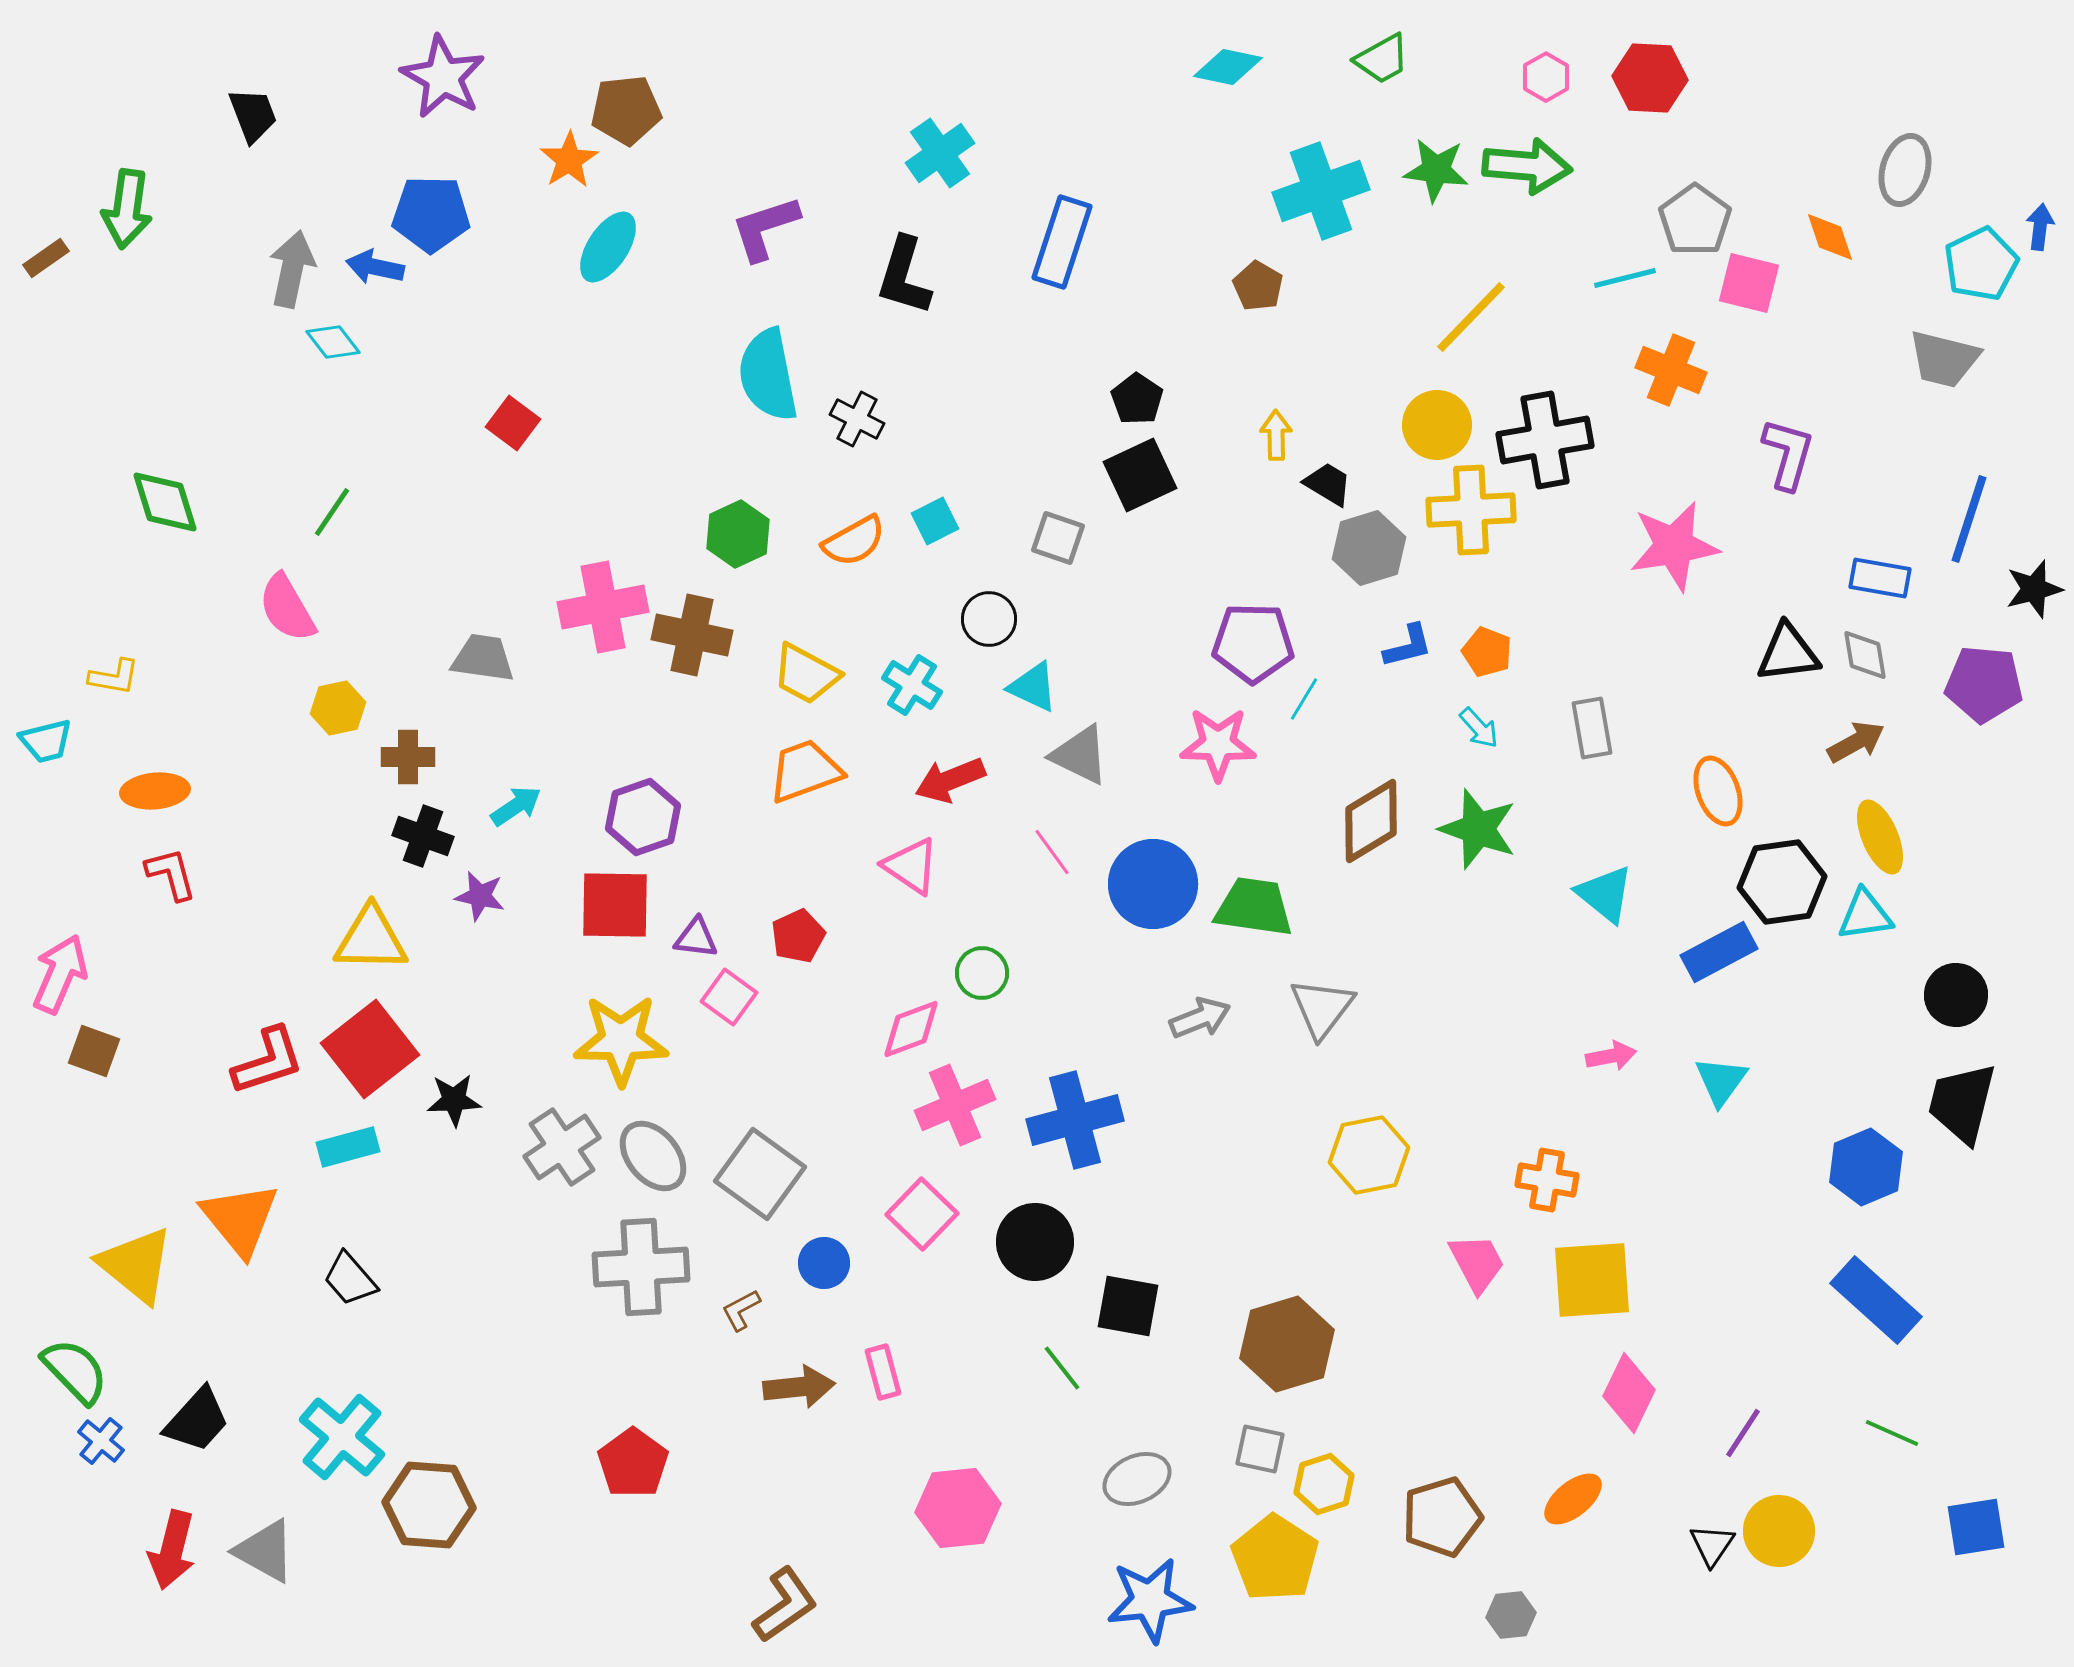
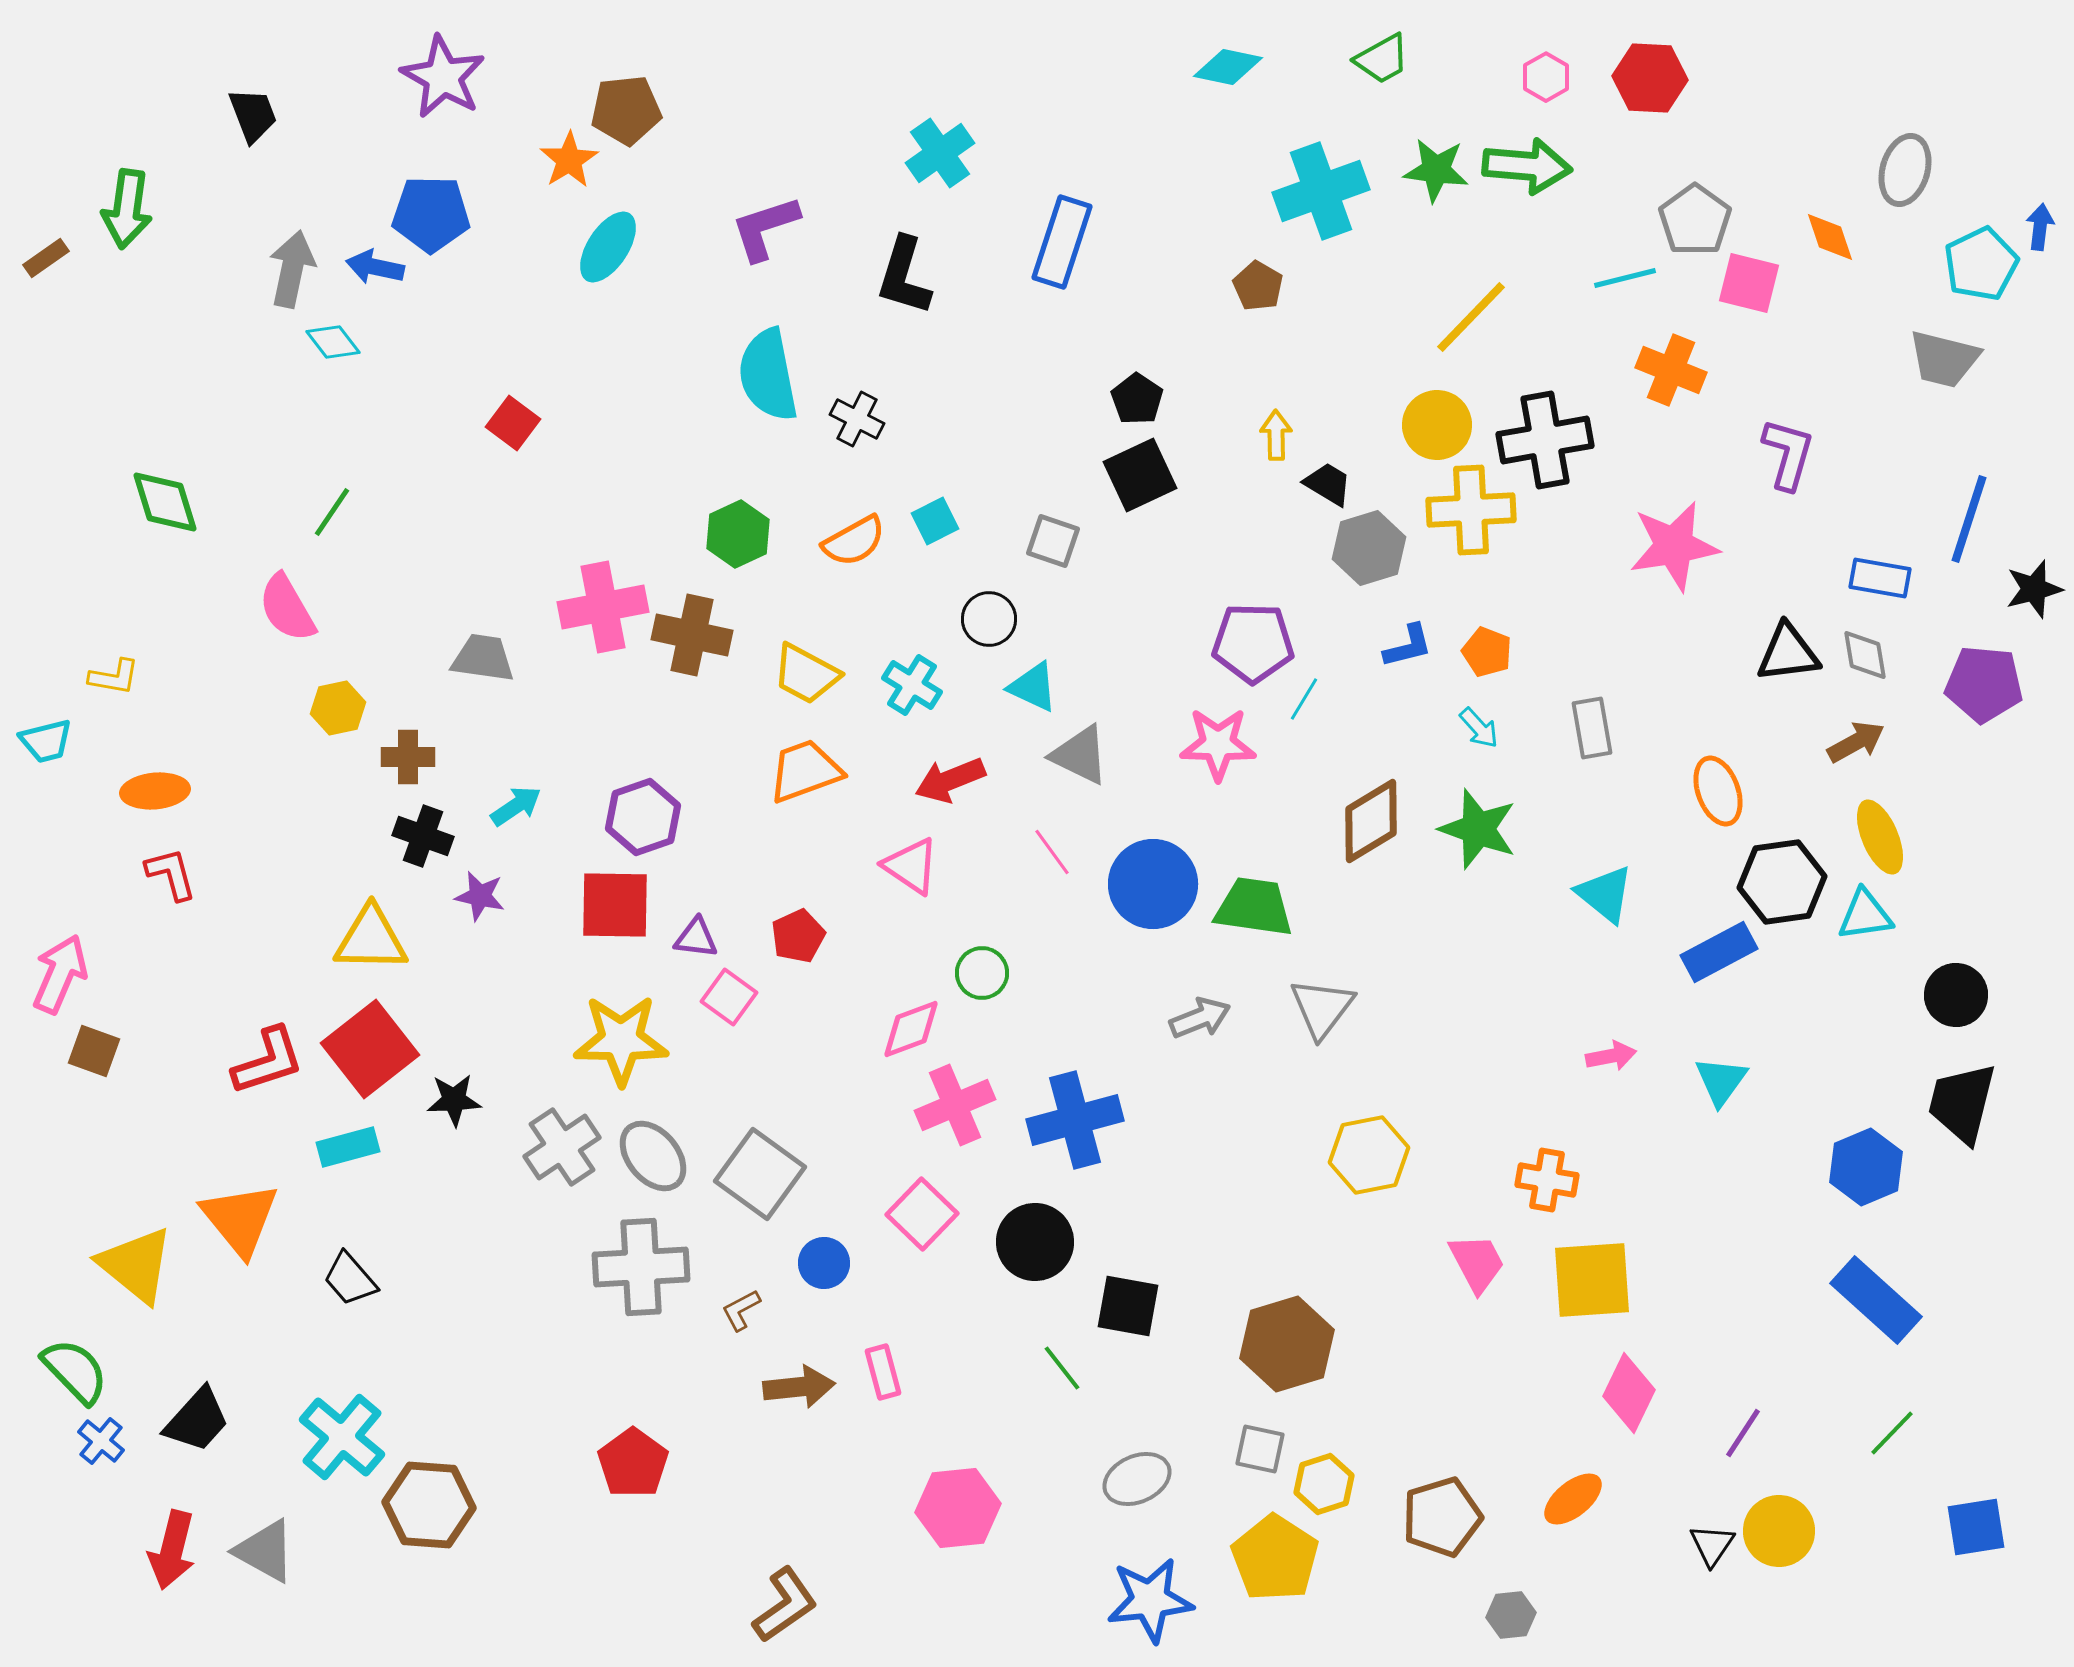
gray square at (1058, 538): moved 5 px left, 3 px down
green line at (1892, 1433): rotated 70 degrees counterclockwise
